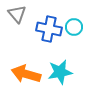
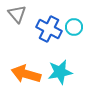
blue cross: rotated 15 degrees clockwise
